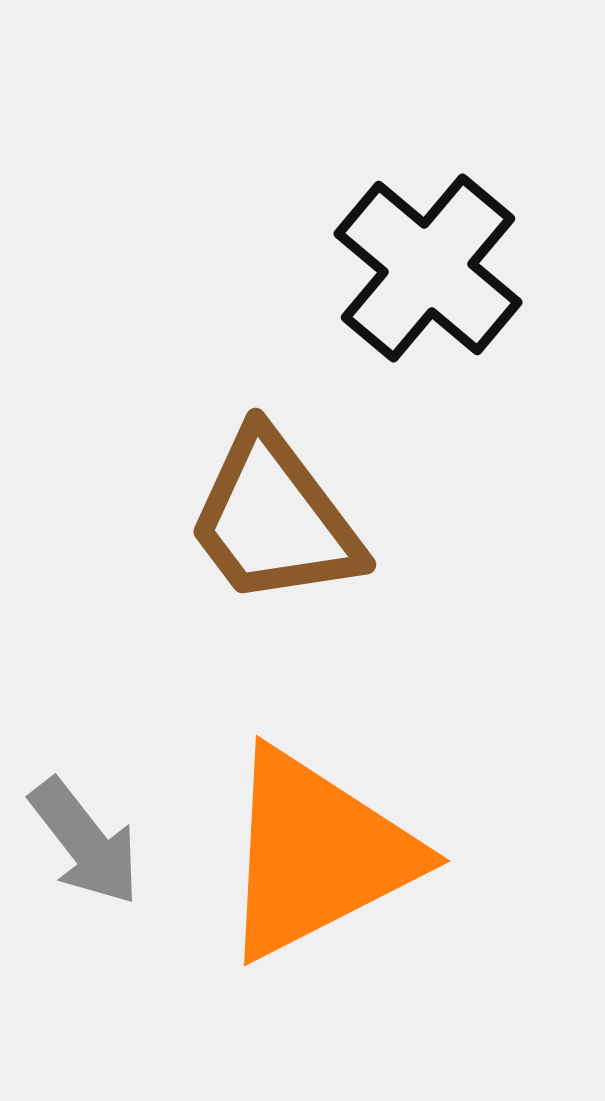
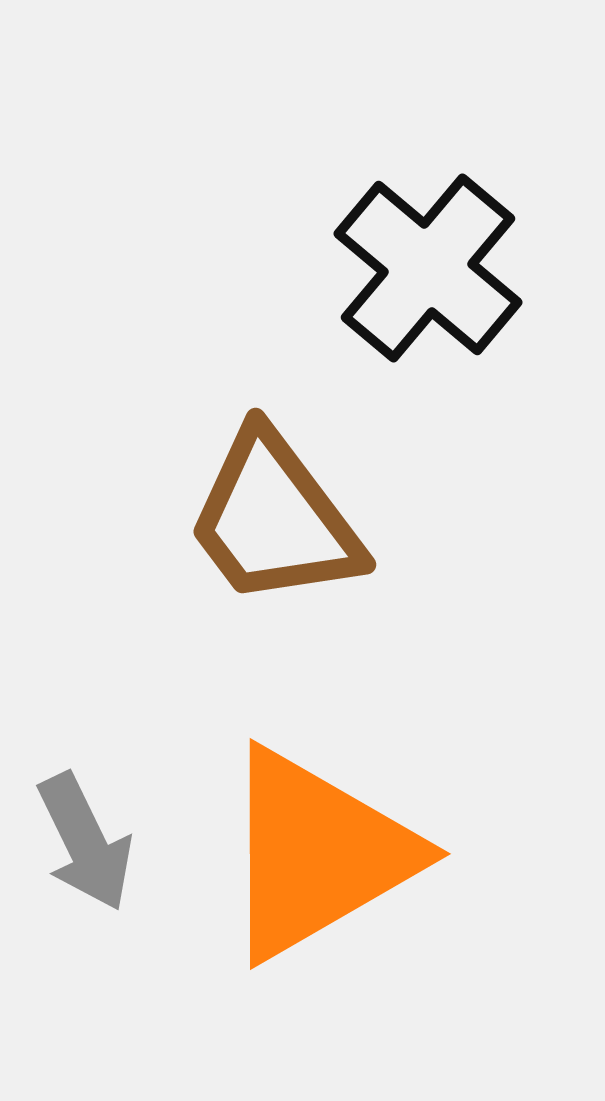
gray arrow: rotated 12 degrees clockwise
orange triangle: rotated 3 degrees counterclockwise
